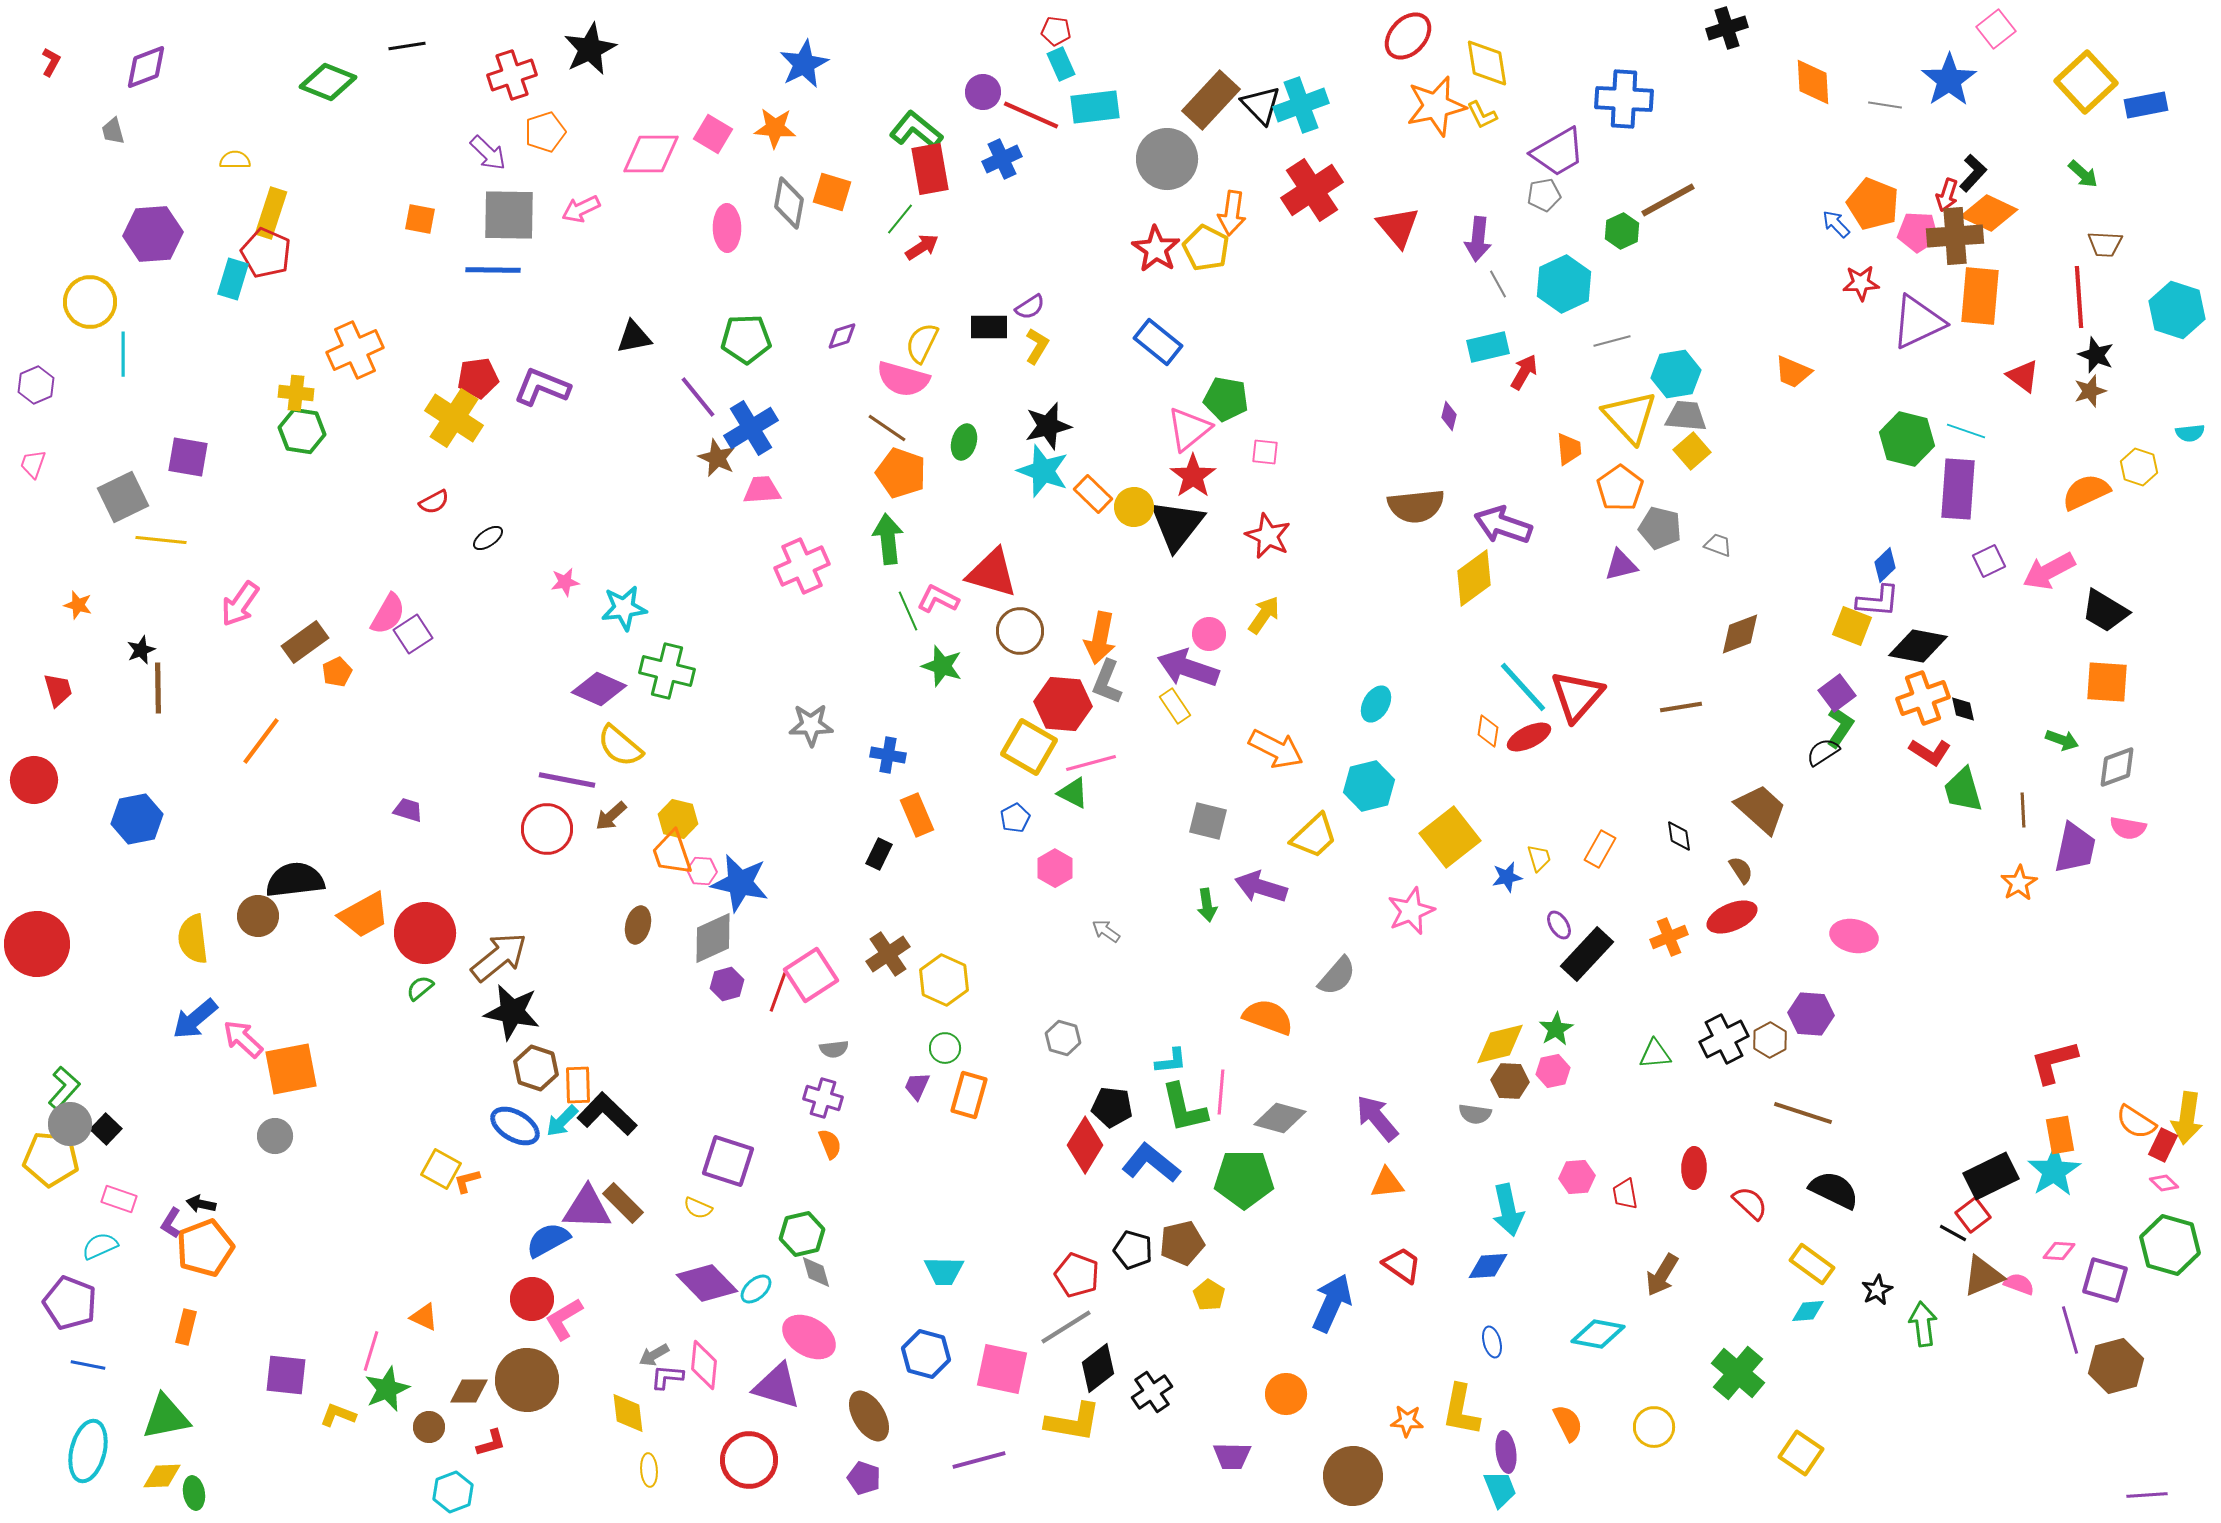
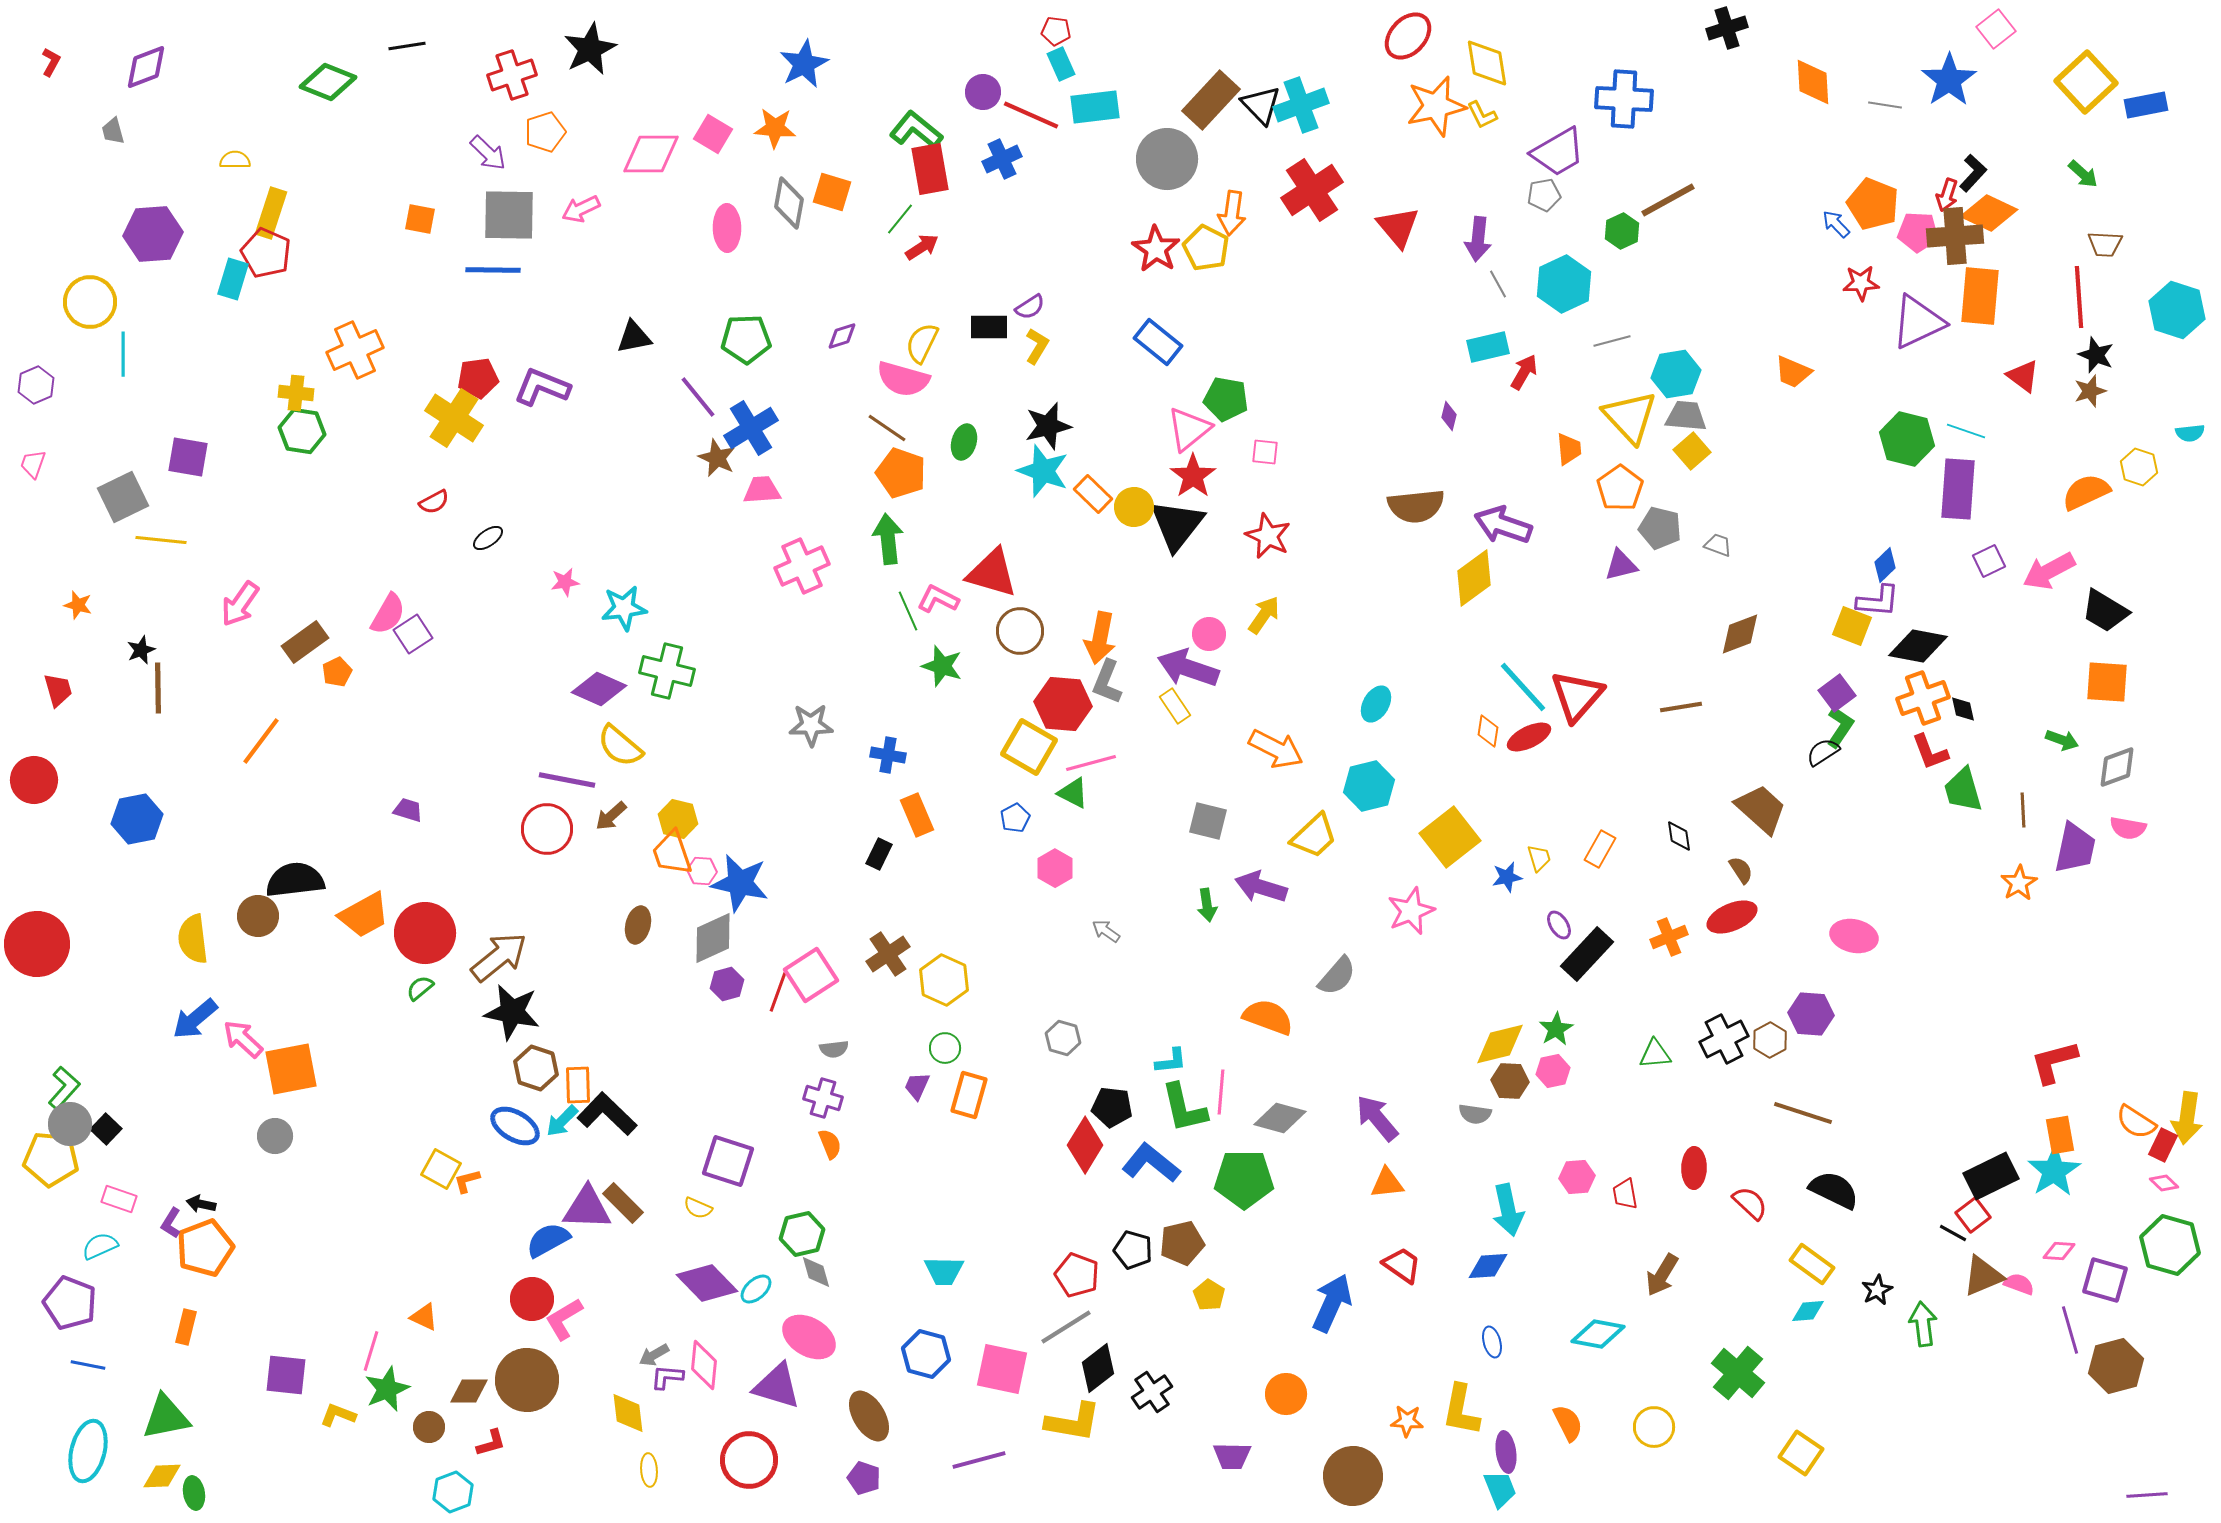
red L-shape at (1930, 752): rotated 36 degrees clockwise
